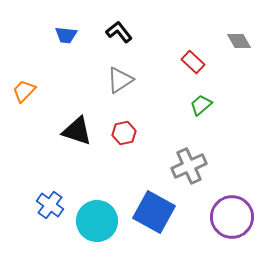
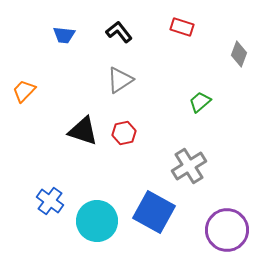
blue trapezoid: moved 2 px left
gray diamond: moved 13 px down; rotated 50 degrees clockwise
red rectangle: moved 11 px left, 35 px up; rotated 25 degrees counterclockwise
green trapezoid: moved 1 px left, 3 px up
black triangle: moved 6 px right
gray cross: rotated 8 degrees counterclockwise
blue cross: moved 4 px up
purple circle: moved 5 px left, 13 px down
